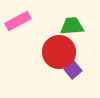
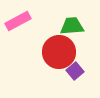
purple square: moved 2 px right, 1 px down
